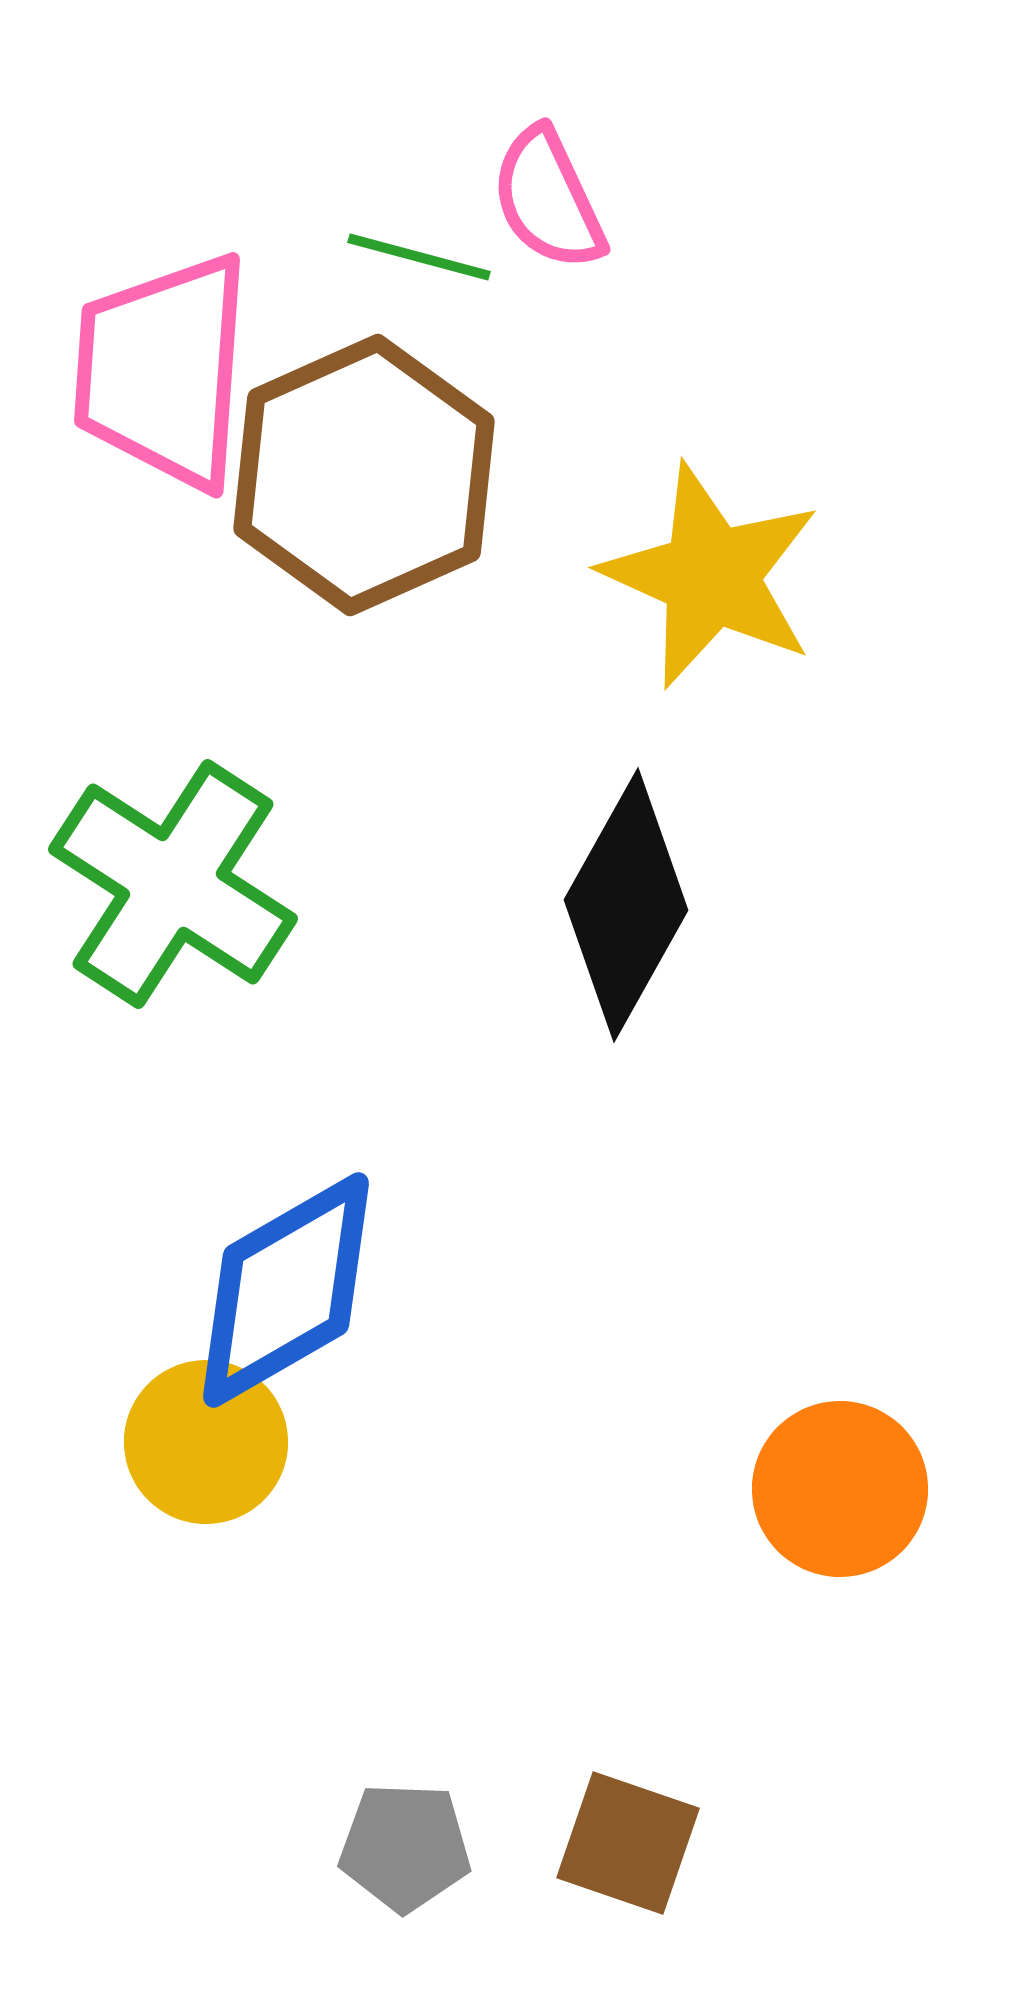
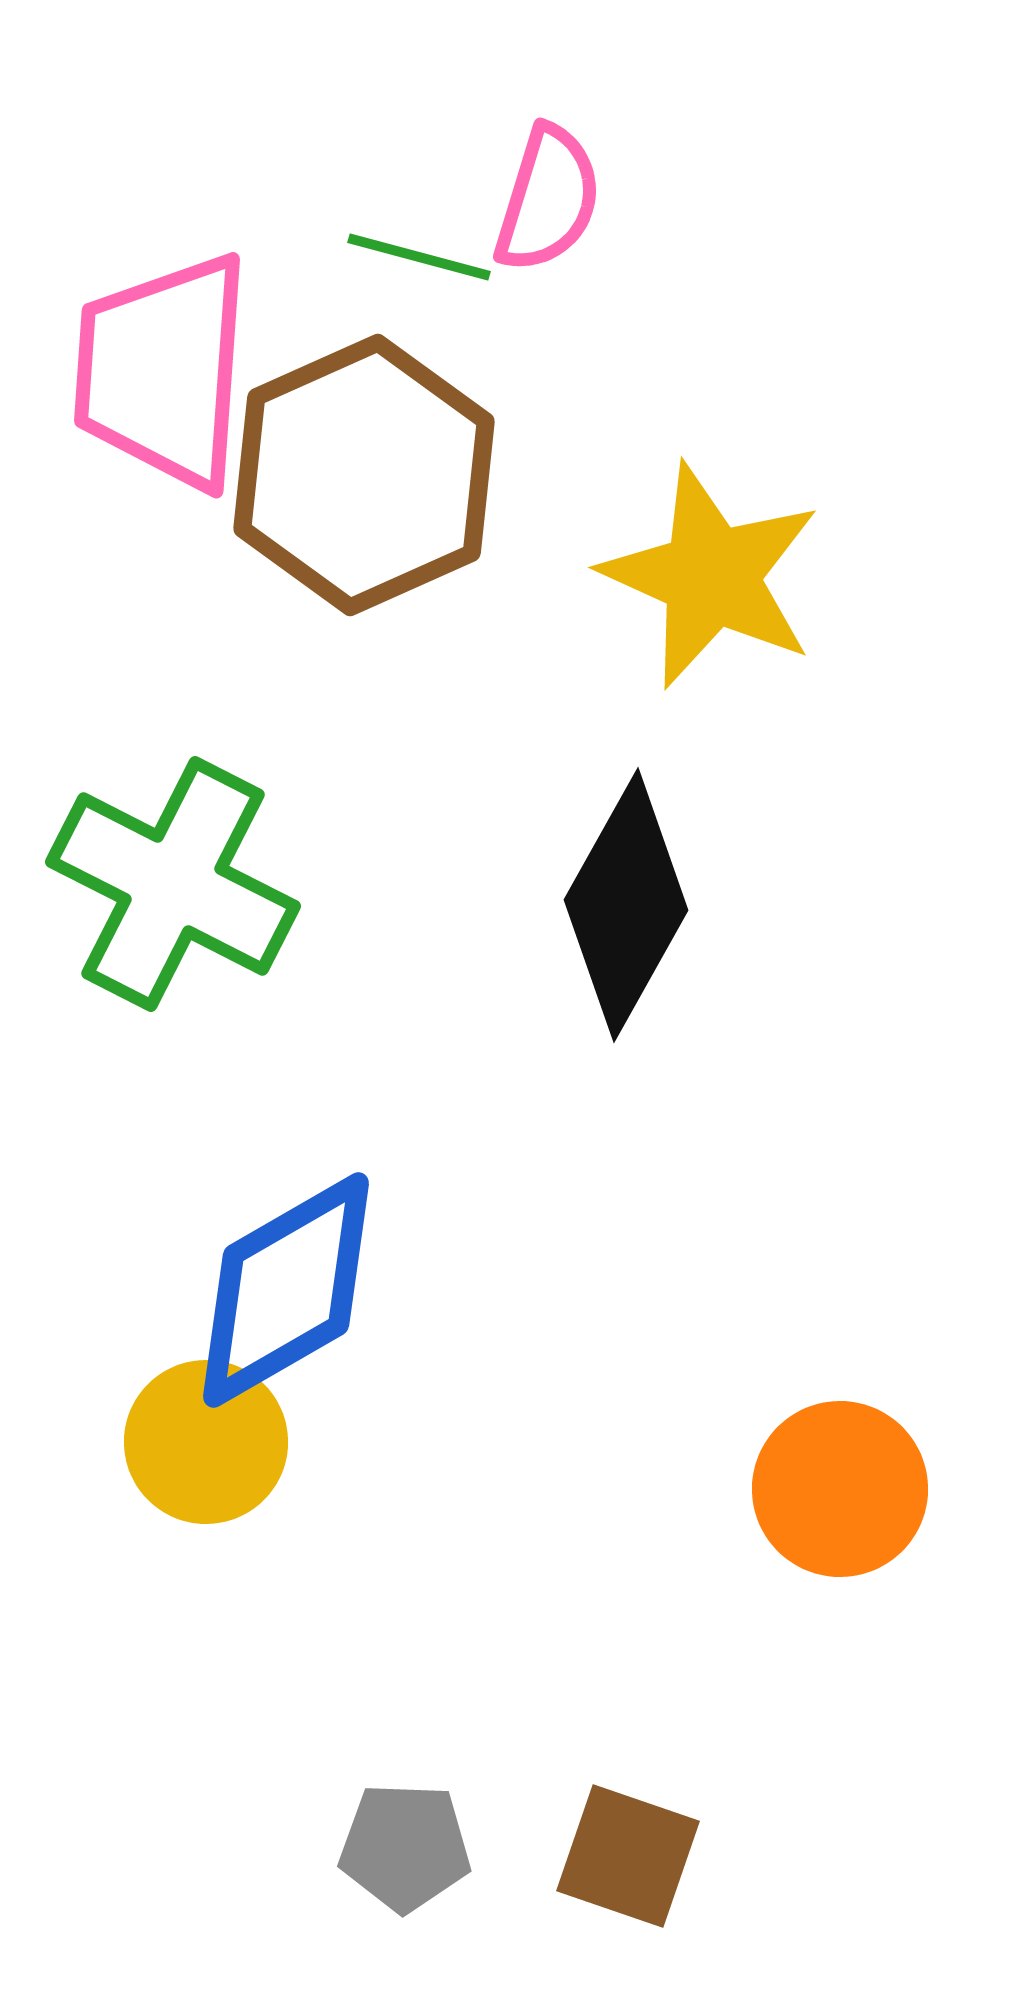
pink semicircle: rotated 138 degrees counterclockwise
green cross: rotated 6 degrees counterclockwise
brown square: moved 13 px down
